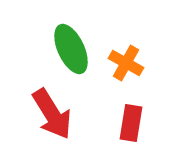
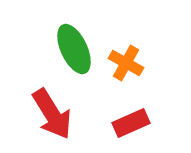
green ellipse: moved 3 px right
red rectangle: rotated 57 degrees clockwise
